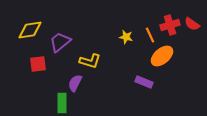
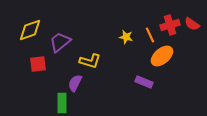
yellow diamond: rotated 10 degrees counterclockwise
